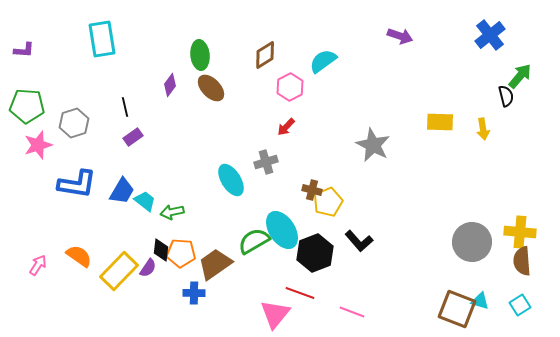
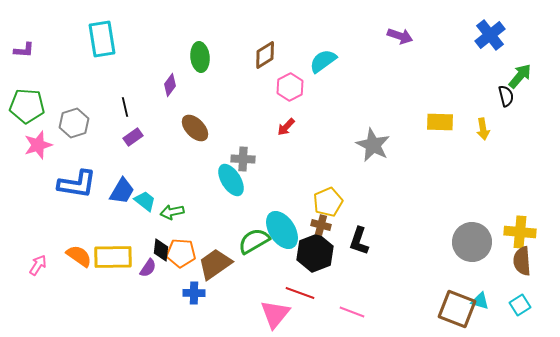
green ellipse at (200, 55): moved 2 px down
brown ellipse at (211, 88): moved 16 px left, 40 px down
gray cross at (266, 162): moved 23 px left, 3 px up; rotated 20 degrees clockwise
brown cross at (312, 190): moved 9 px right, 35 px down
black L-shape at (359, 241): rotated 60 degrees clockwise
yellow rectangle at (119, 271): moved 6 px left, 14 px up; rotated 45 degrees clockwise
